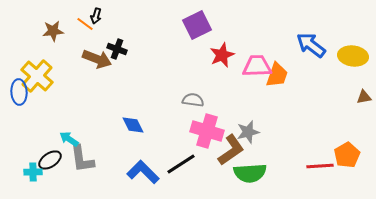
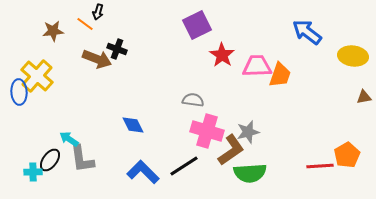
black arrow: moved 2 px right, 4 px up
blue arrow: moved 4 px left, 13 px up
red star: rotated 15 degrees counterclockwise
orange trapezoid: moved 3 px right
black ellipse: rotated 20 degrees counterclockwise
black line: moved 3 px right, 2 px down
